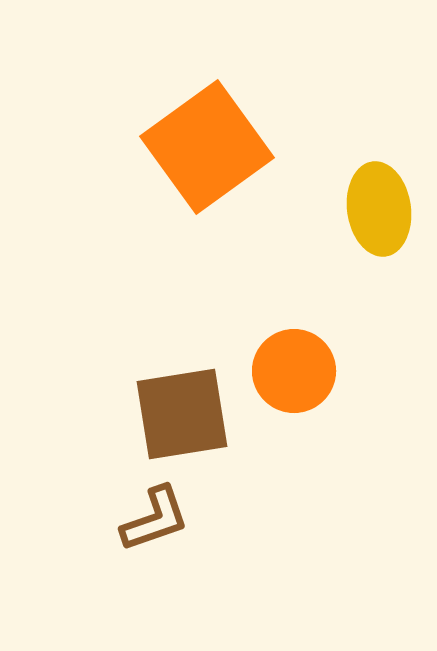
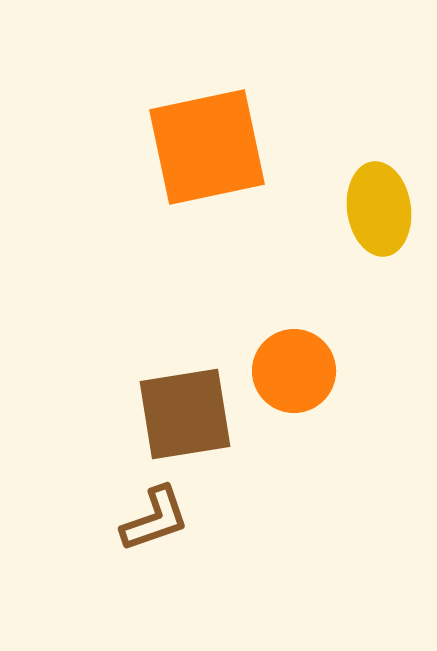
orange square: rotated 24 degrees clockwise
brown square: moved 3 px right
